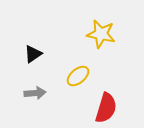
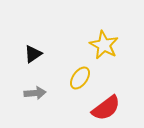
yellow star: moved 3 px right, 11 px down; rotated 16 degrees clockwise
yellow ellipse: moved 2 px right, 2 px down; rotated 15 degrees counterclockwise
red semicircle: rotated 36 degrees clockwise
